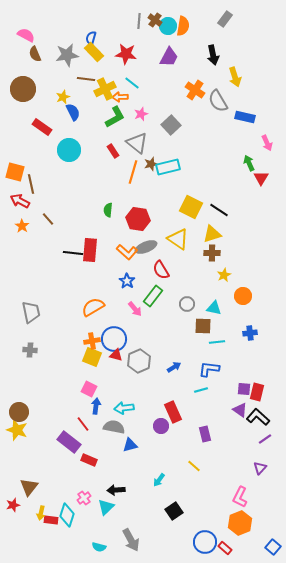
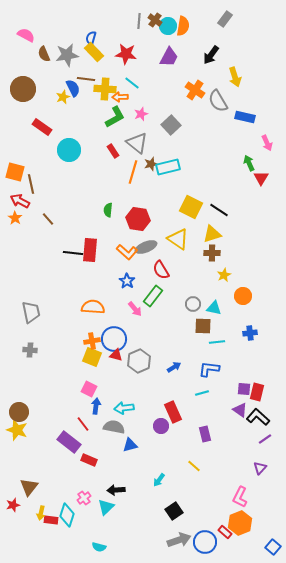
brown semicircle at (35, 54): moved 9 px right
black arrow at (213, 55): moved 2 px left; rotated 48 degrees clockwise
yellow cross at (105, 89): rotated 30 degrees clockwise
blue semicircle at (73, 112): moved 24 px up
orange star at (22, 226): moved 7 px left, 8 px up
gray circle at (187, 304): moved 6 px right
orange semicircle at (93, 307): rotated 35 degrees clockwise
cyan line at (201, 390): moved 1 px right, 3 px down
gray arrow at (131, 540): moved 48 px right; rotated 80 degrees counterclockwise
red rectangle at (225, 548): moved 16 px up
